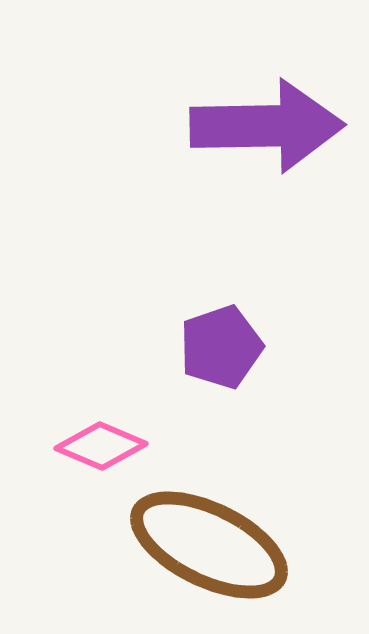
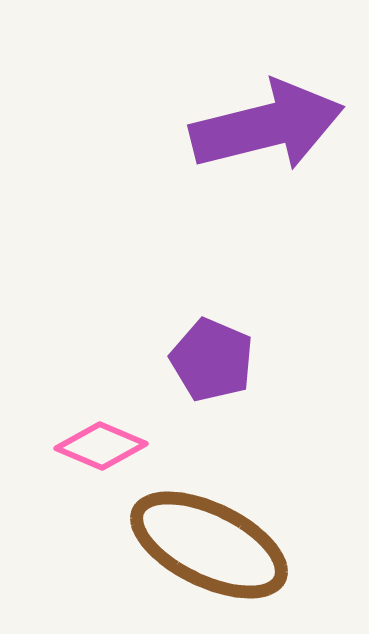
purple arrow: rotated 13 degrees counterclockwise
purple pentagon: moved 9 px left, 13 px down; rotated 30 degrees counterclockwise
